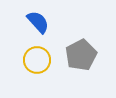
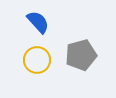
gray pentagon: rotated 12 degrees clockwise
